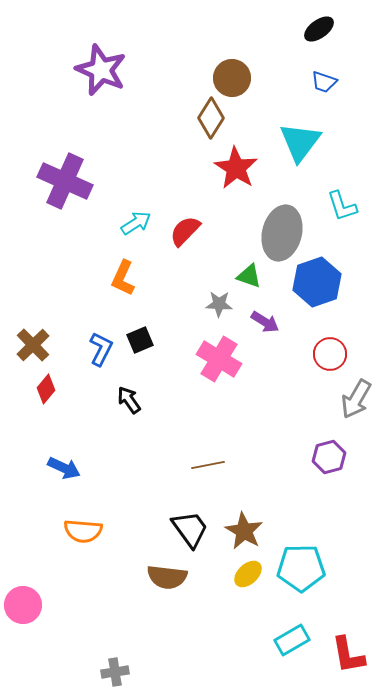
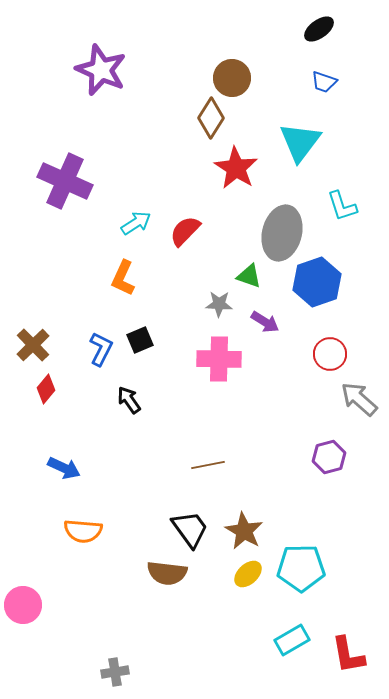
pink cross: rotated 30 degrees counterclockwise
gray arrow: moved 3 px right; rotated 102 degrees clockwise
brown semicircle: moved 4 px up
